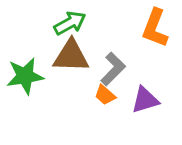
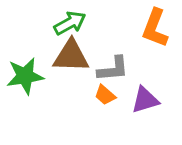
gray L-shape: rotated 40 degrees clockwise
